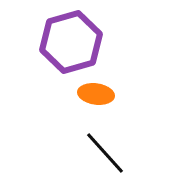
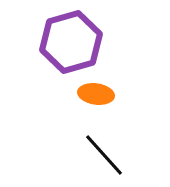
black line: moved 1 px left, 2 px down
